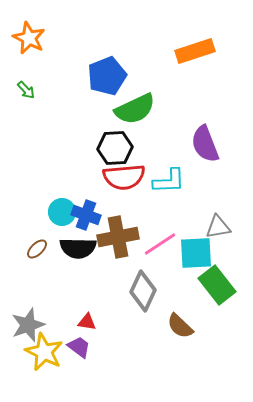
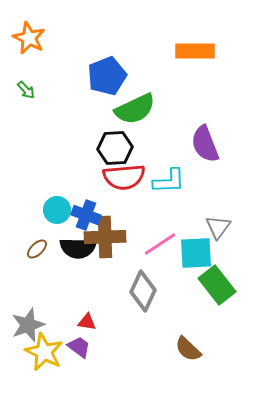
orange rectangle: rotated 18 degrees clockwise
cyan circle: moved 5 px left, 2 px up
gray triangle: rotated 44 degrees counterclockwise
brown cross: moved 13 px left; rotated 9 degrees clockwise
brown semicircle: moved 8 px right, 23 px down
